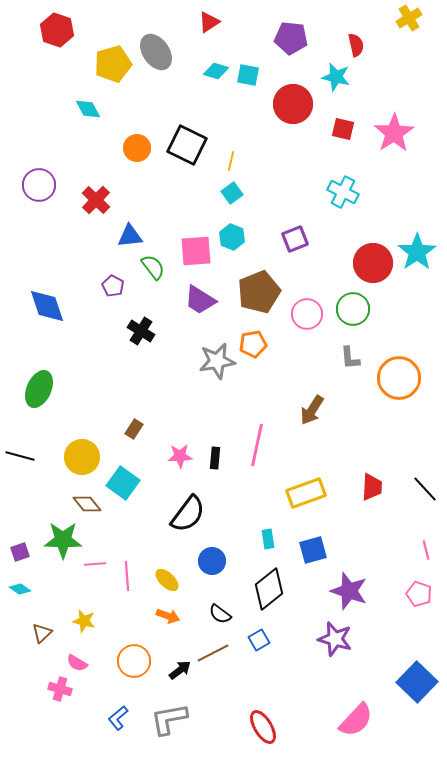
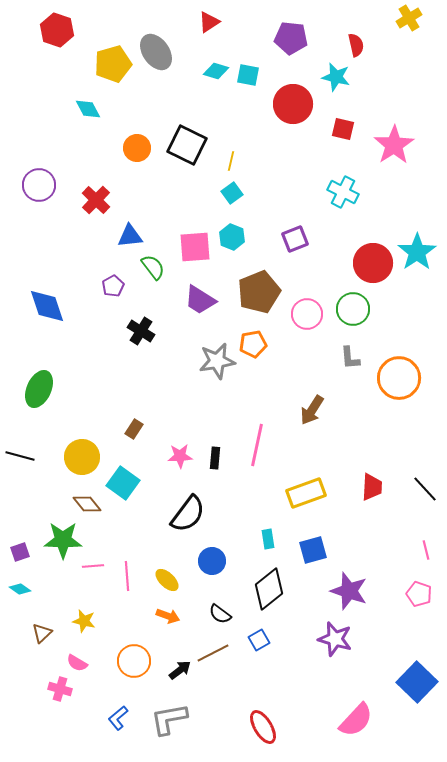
pink star at (394, 133): moved 12 px down
pink square at (196, 251): moved 1 px left, 4 px up
purple pentagon at (113, 286): rotated 15 degrees clockwise
pink line at (95, 564): moved 2 px left, 2 px down
